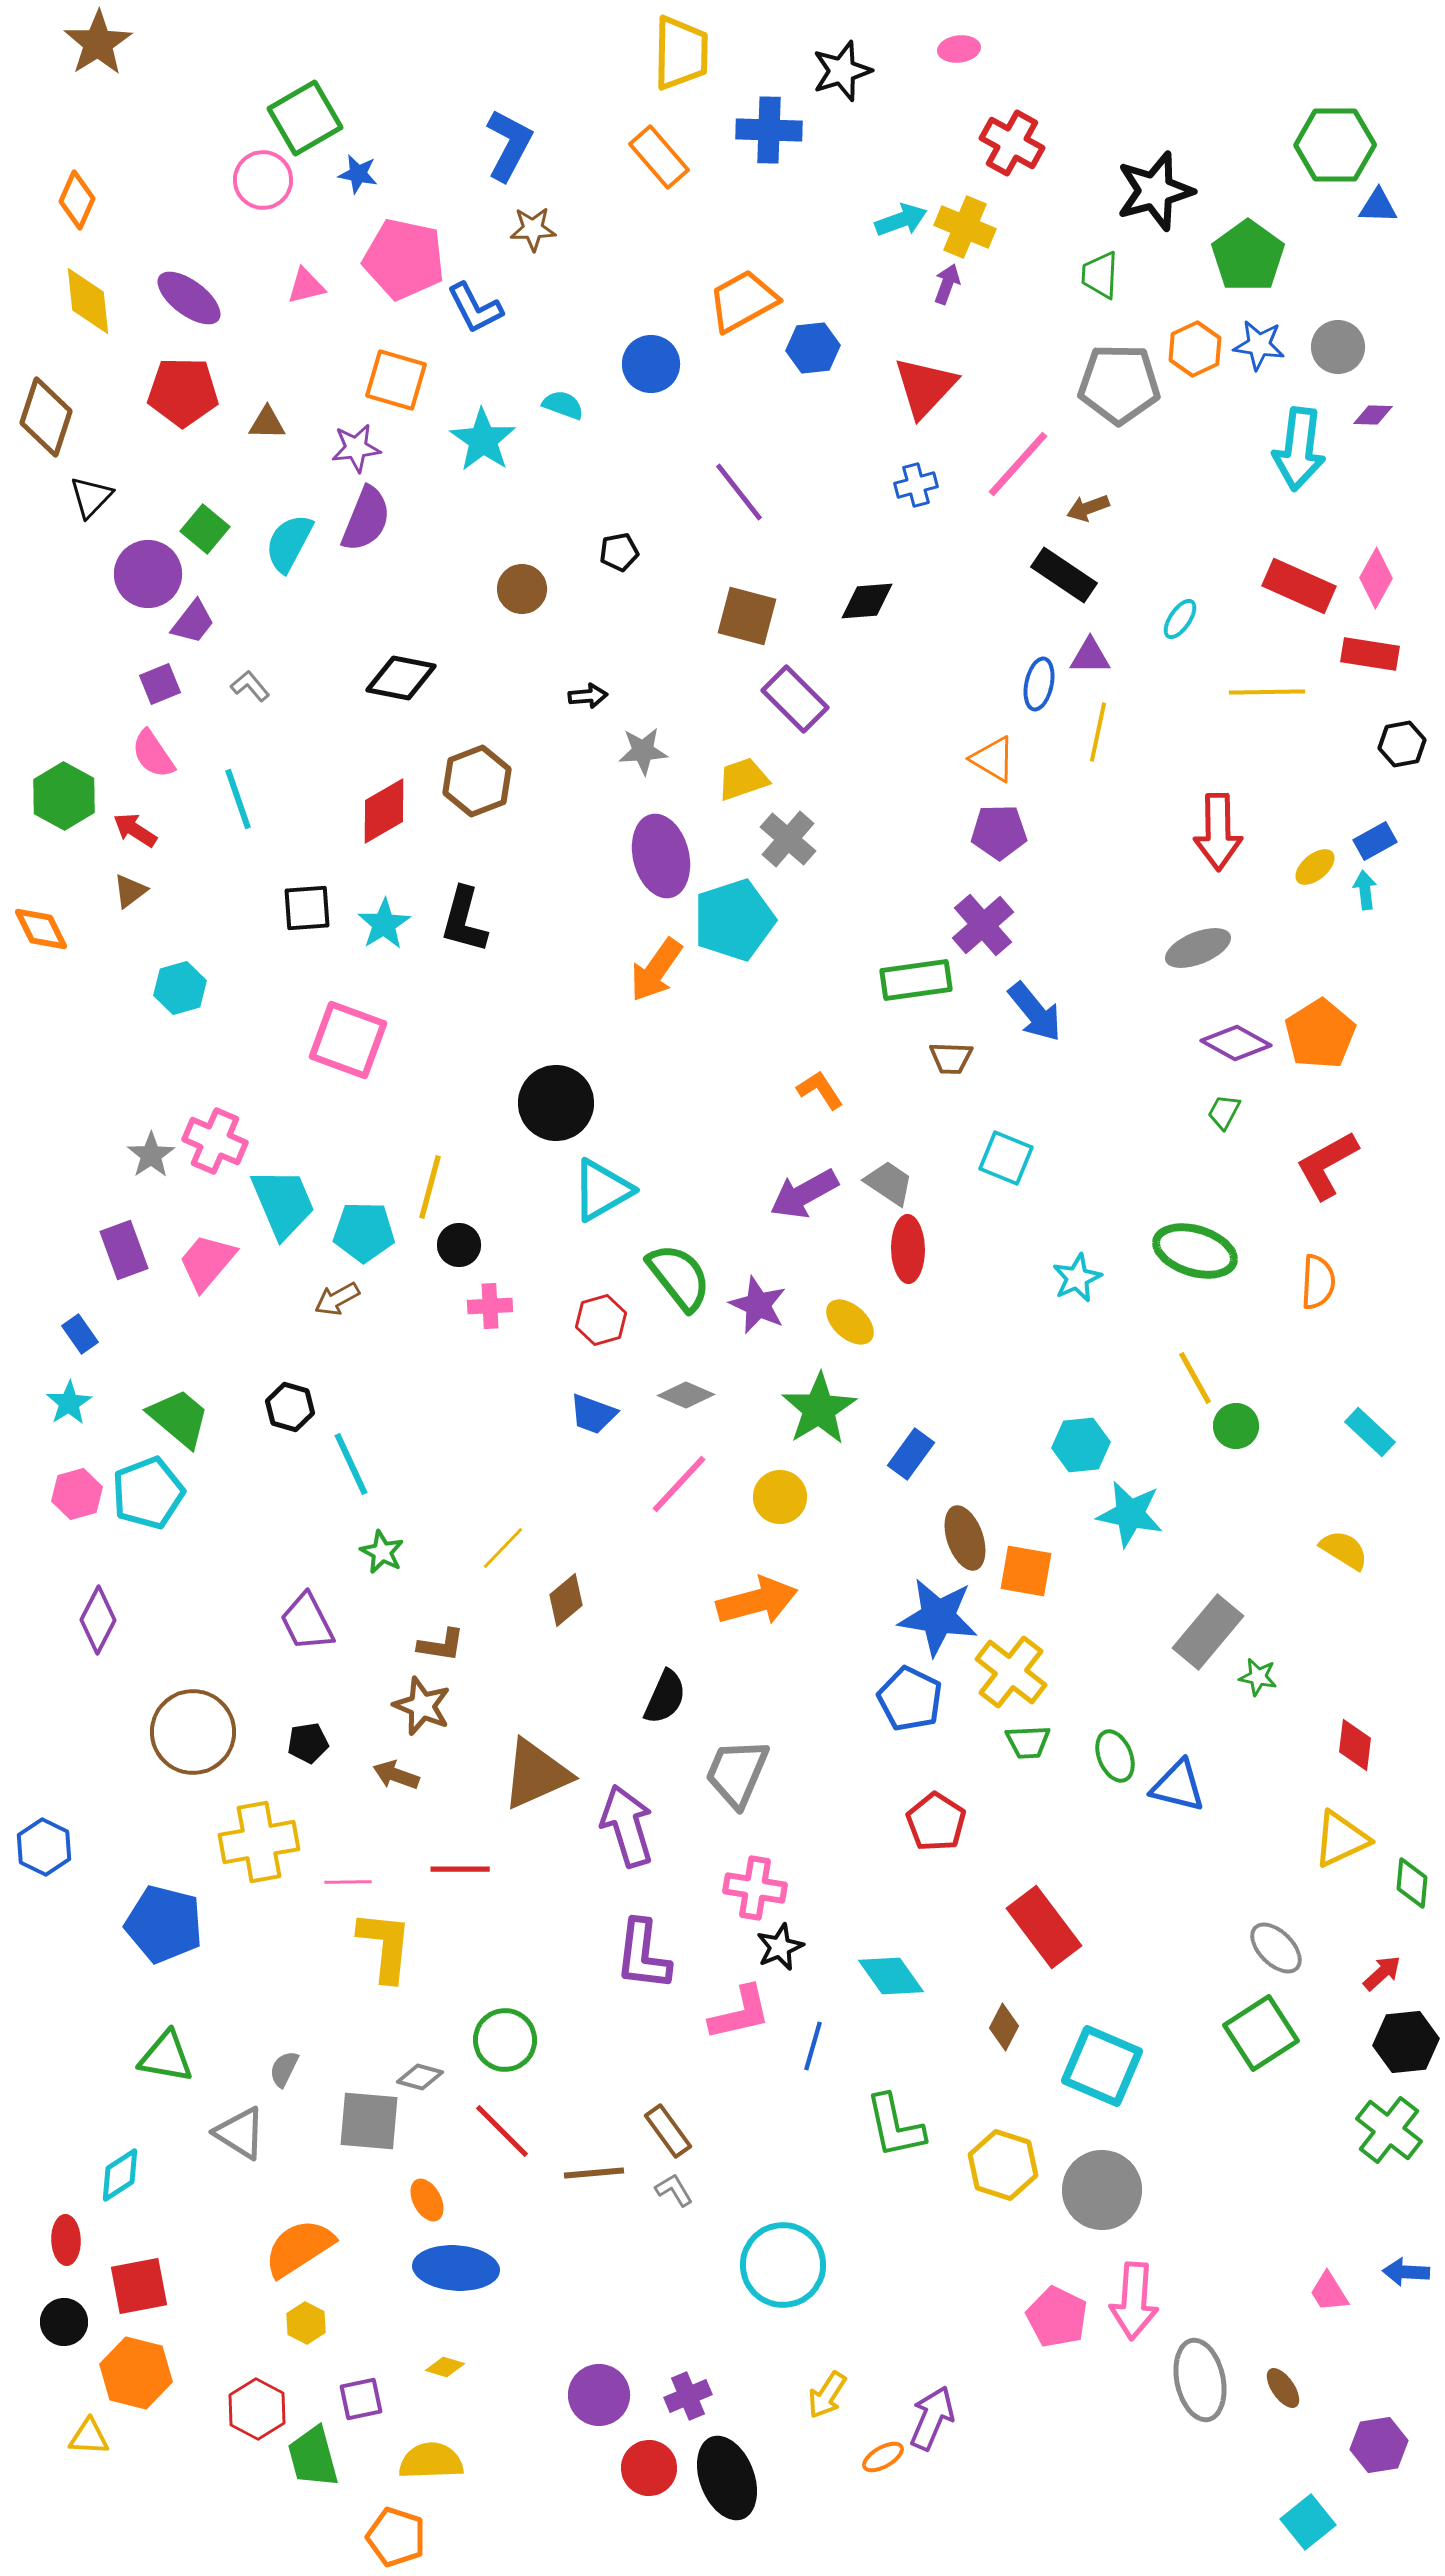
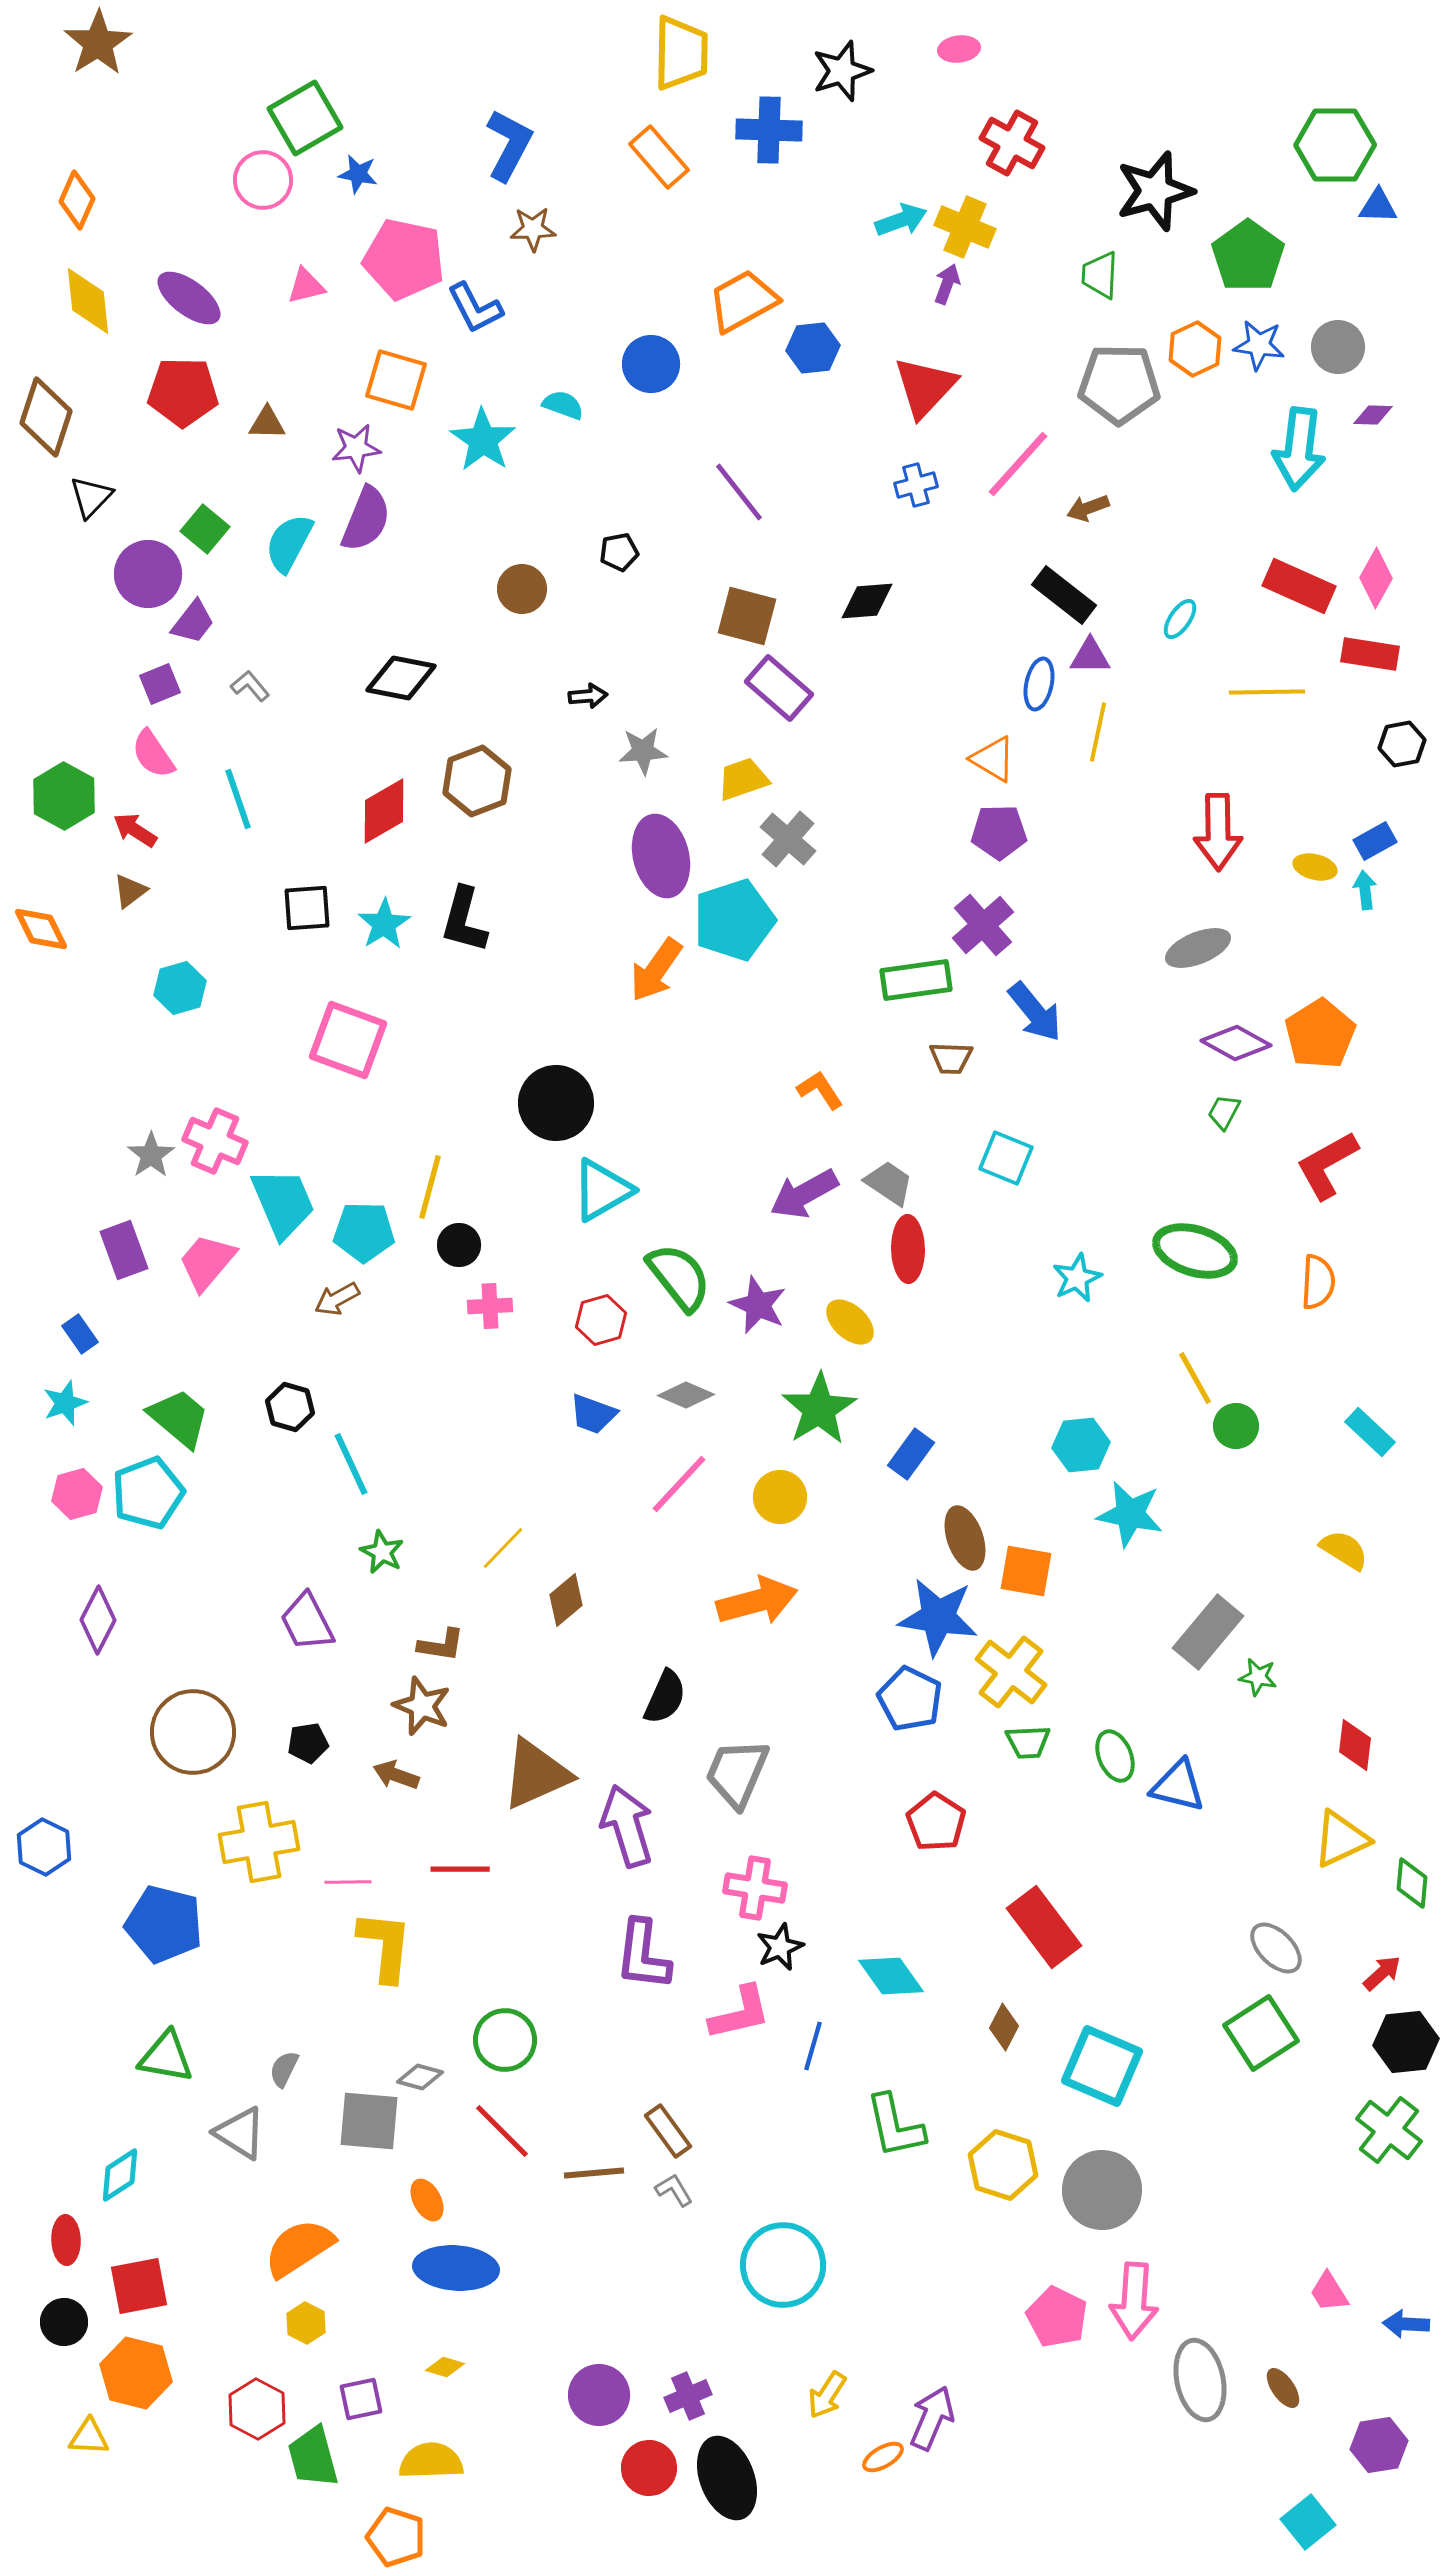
black rectangle at (1064, 575): moved 20 px down; rotated 4 degrees clockwise
purple rectangle at (795, 699): moved 16 px left, 11 px up; rotated 4 degrees counterclockwise
yellow ellipse at (1315, 867): rotated 54 degrees clockwise
cyan star at (69, 1403): moved 4 px left; rotated 12 degrees clockwise
blue arrow at (1406, 2272): moved 52 px down
